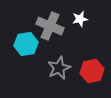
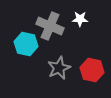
white star: rotated 14 degrees clockwise
cyan hexagon: rotated 20 degrees clockwise
red hexagon: moved 1 px up; rotated 25 degrees clockwise
